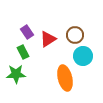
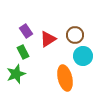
purple rectangle: moved 1 px left, 1 px up
green star: rotated 18 degrees counterclockwise
